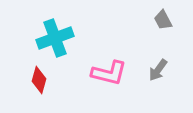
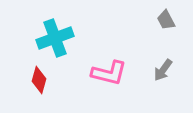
gray trapezoid: moved 3 px right
gray arrow: moved 5 px right
